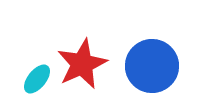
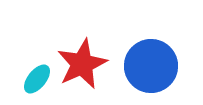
blue circle: moved 1 px left
